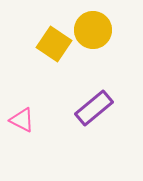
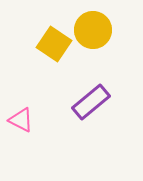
purple rectangle: moved 3 px left, 6 px up
pink triangle: moved 1 px left
